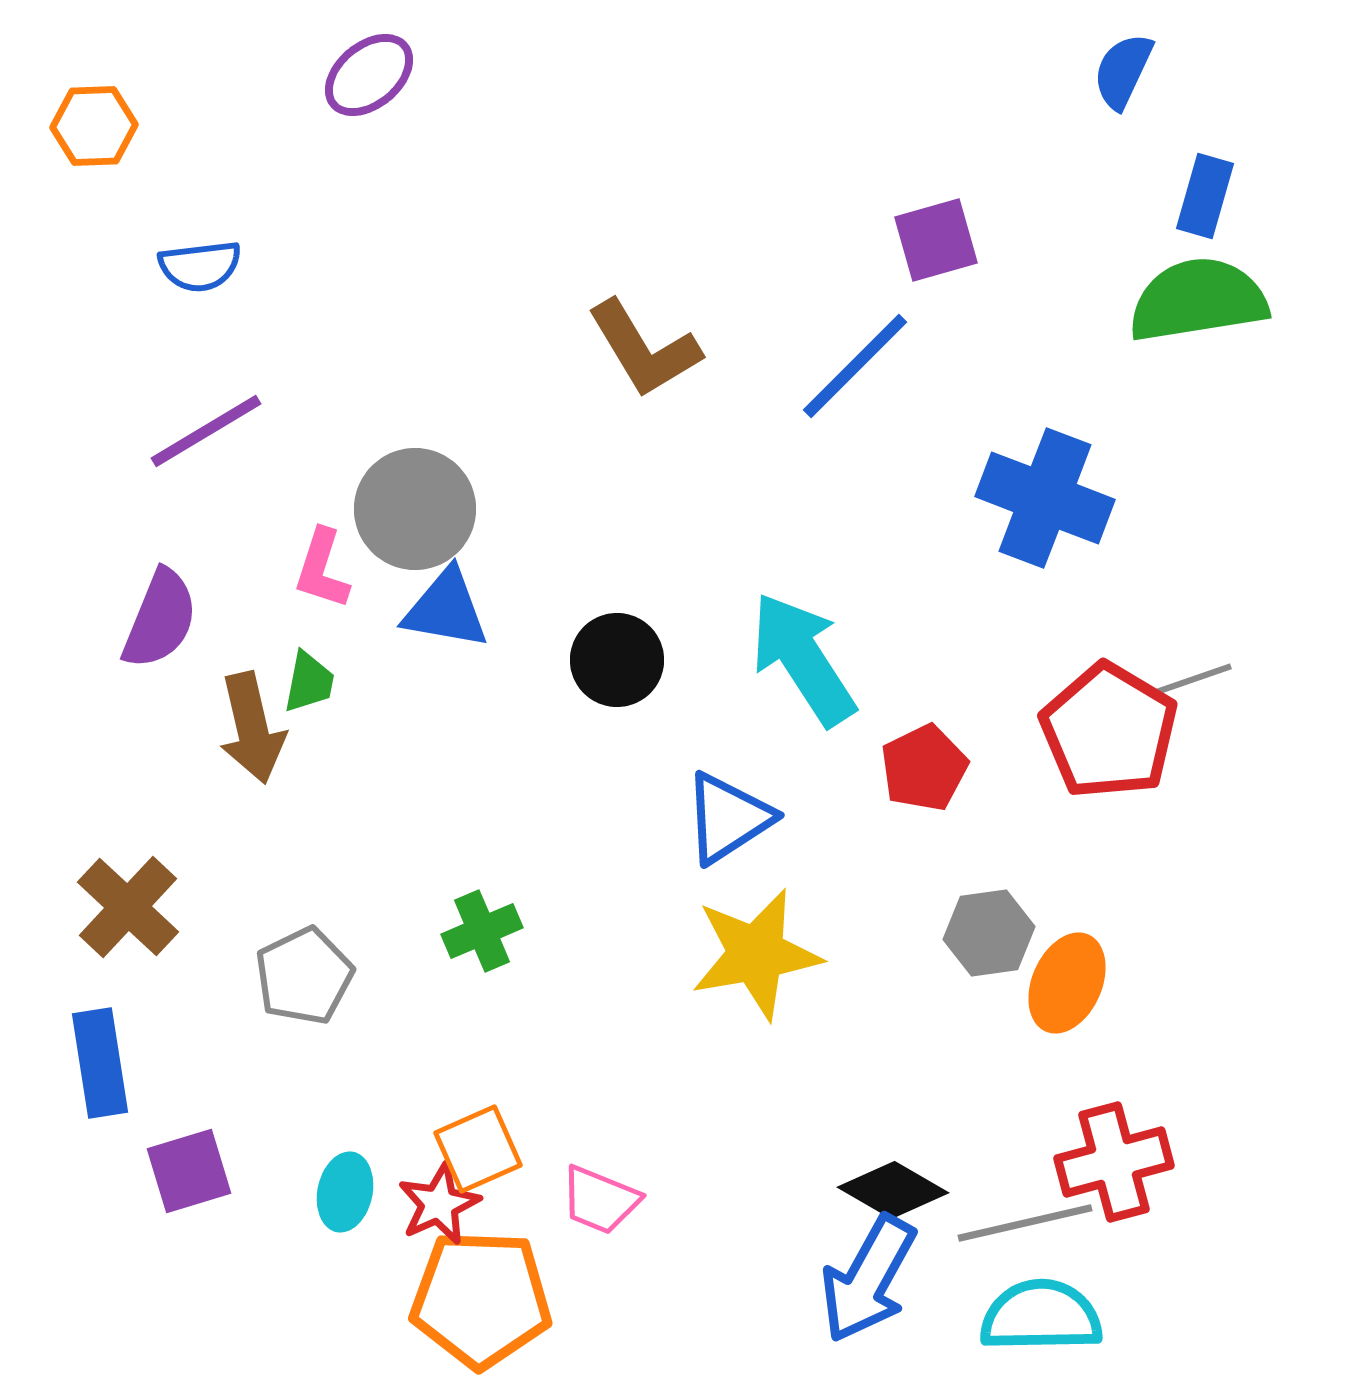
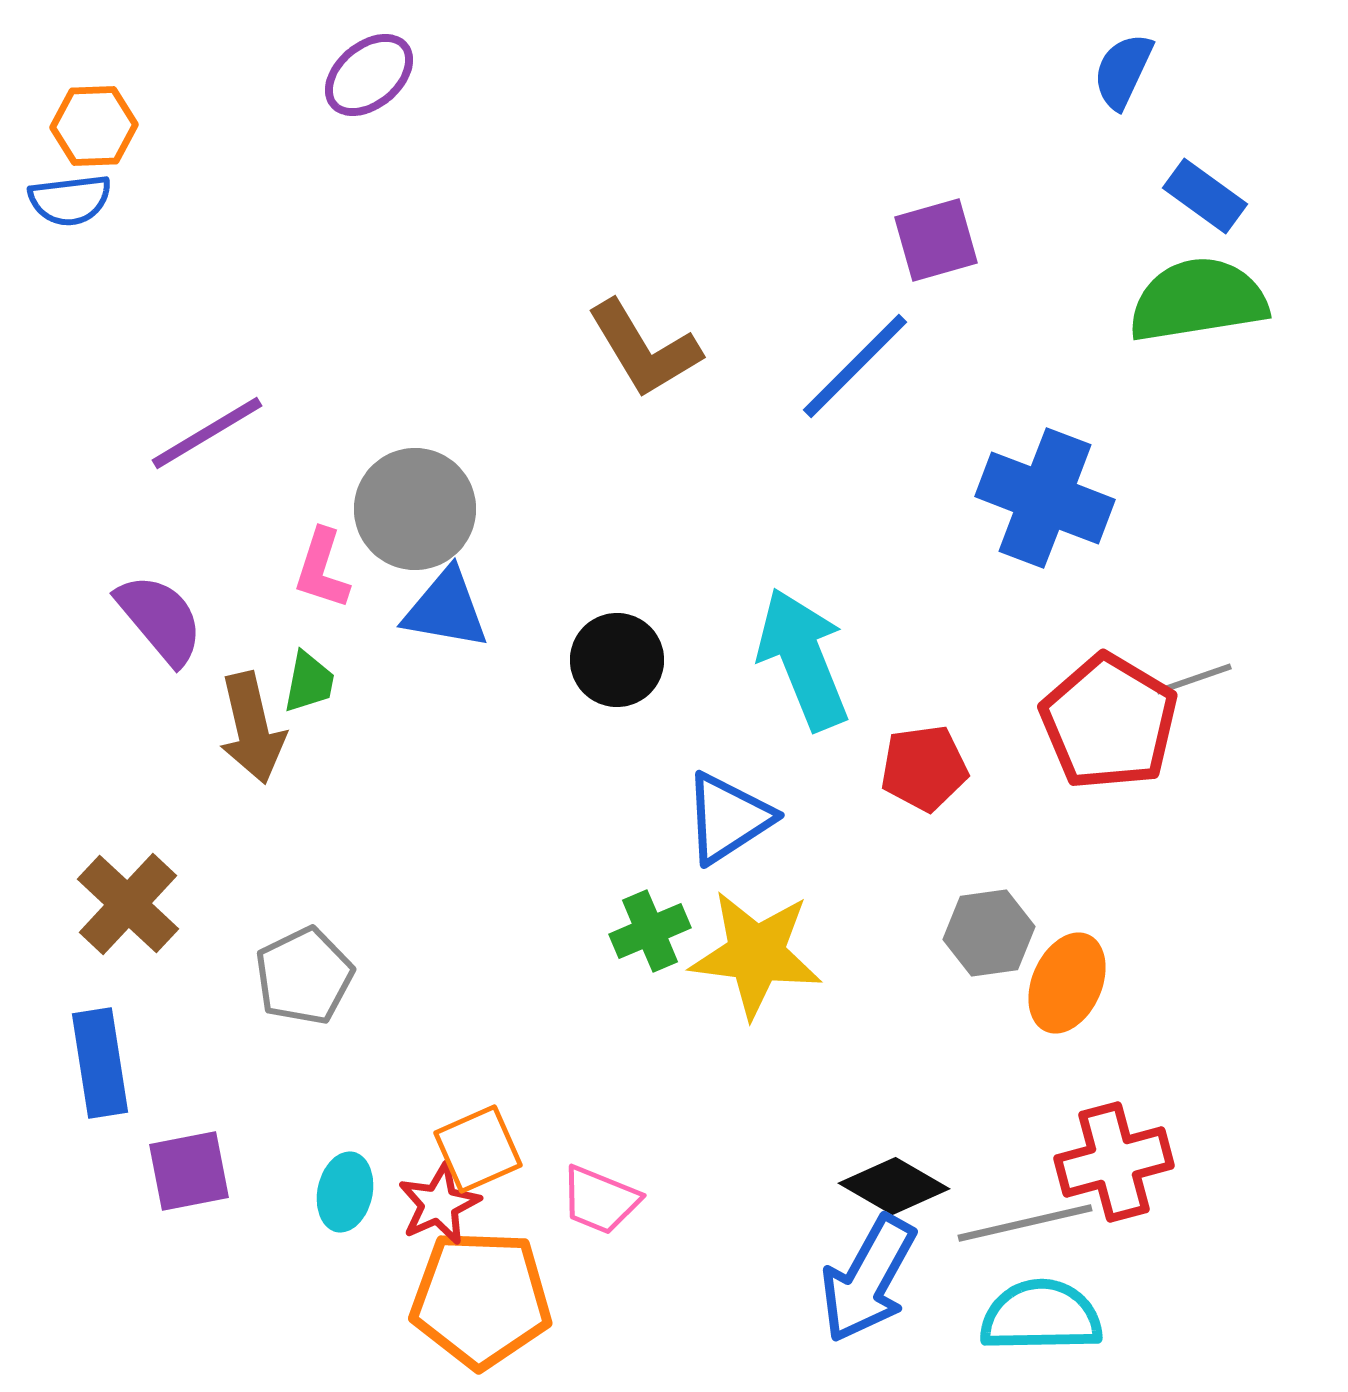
blue rectangle at (1205, 196): rotated 70 degrees counterclockwise
blue semicircle at (200, 266): moved 130 px left, 66 px up
purple line at (206, 431): moved 1 px right, 2 px down
purple semicircle at (160, 619): rotated 62 degrees counterclockwise
cyan arrow at (803, 659): rotated 11 degrees clockwise
red pentagon at (1109, 731): moved 9 px up
red pentagon at (924, 768): rotated 18 degrees clockwise
brown cross at (128, 907): moved 3 px up
green cross at (482, 931): moved 168 px right
yellow star at (756, 954): rotated 17 degrees clockwise
purple square at (189, 1171): rotated 6 degrees clockwise
black diamond at (893, 1190): moved 1 px right, 4 px up
